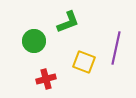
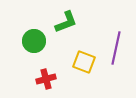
green L-shape: moved 2 px left
